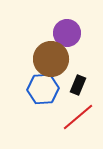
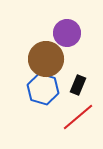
brown circle: moved 5 px left
blue hexagon: rotated 20 degrees clockwise
